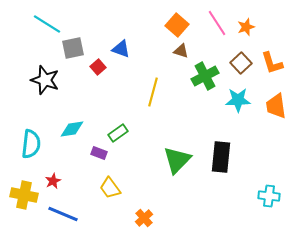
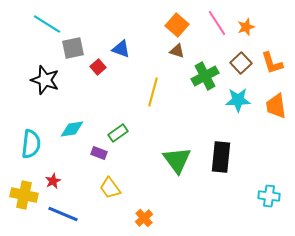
brown triangle: moved 4 px left
green triangle: rotated 20 degrees counterclockwise
